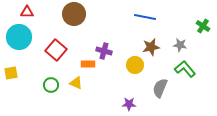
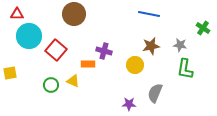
red triangle: moved 10 px left, 2 px down
blue line: moved 4 px right, 3 px up
green cross: moved 2 px down
cyan circle: moved 10 px right, 1 px up
brown star: moved 1 px up
green L-shape: rotated 130 degrees counterclockwise
yellow square: moved 1 px left
yellow triangle: moved 3 px left, 2 px up
gray semicircle: moved 5 px left, 5 px down
